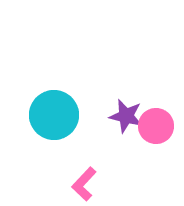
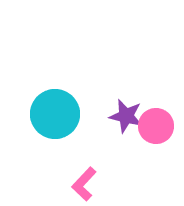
cyan circle: moved 1 px right, 1 px up
